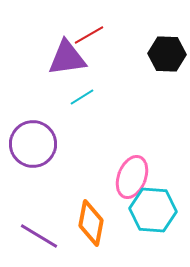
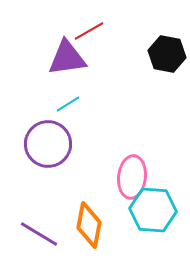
red line: moved 4 px up
black hexagon: rotated 9 degrees clockwise
cyan line: moved 14 px left, 7 px down
purple circle: moved 15 px right
pink ellipse: rotated 15 degrees counterclockwise
orange diamond: moved 2 px left, 2 px down
purple line: moved 2 px up
